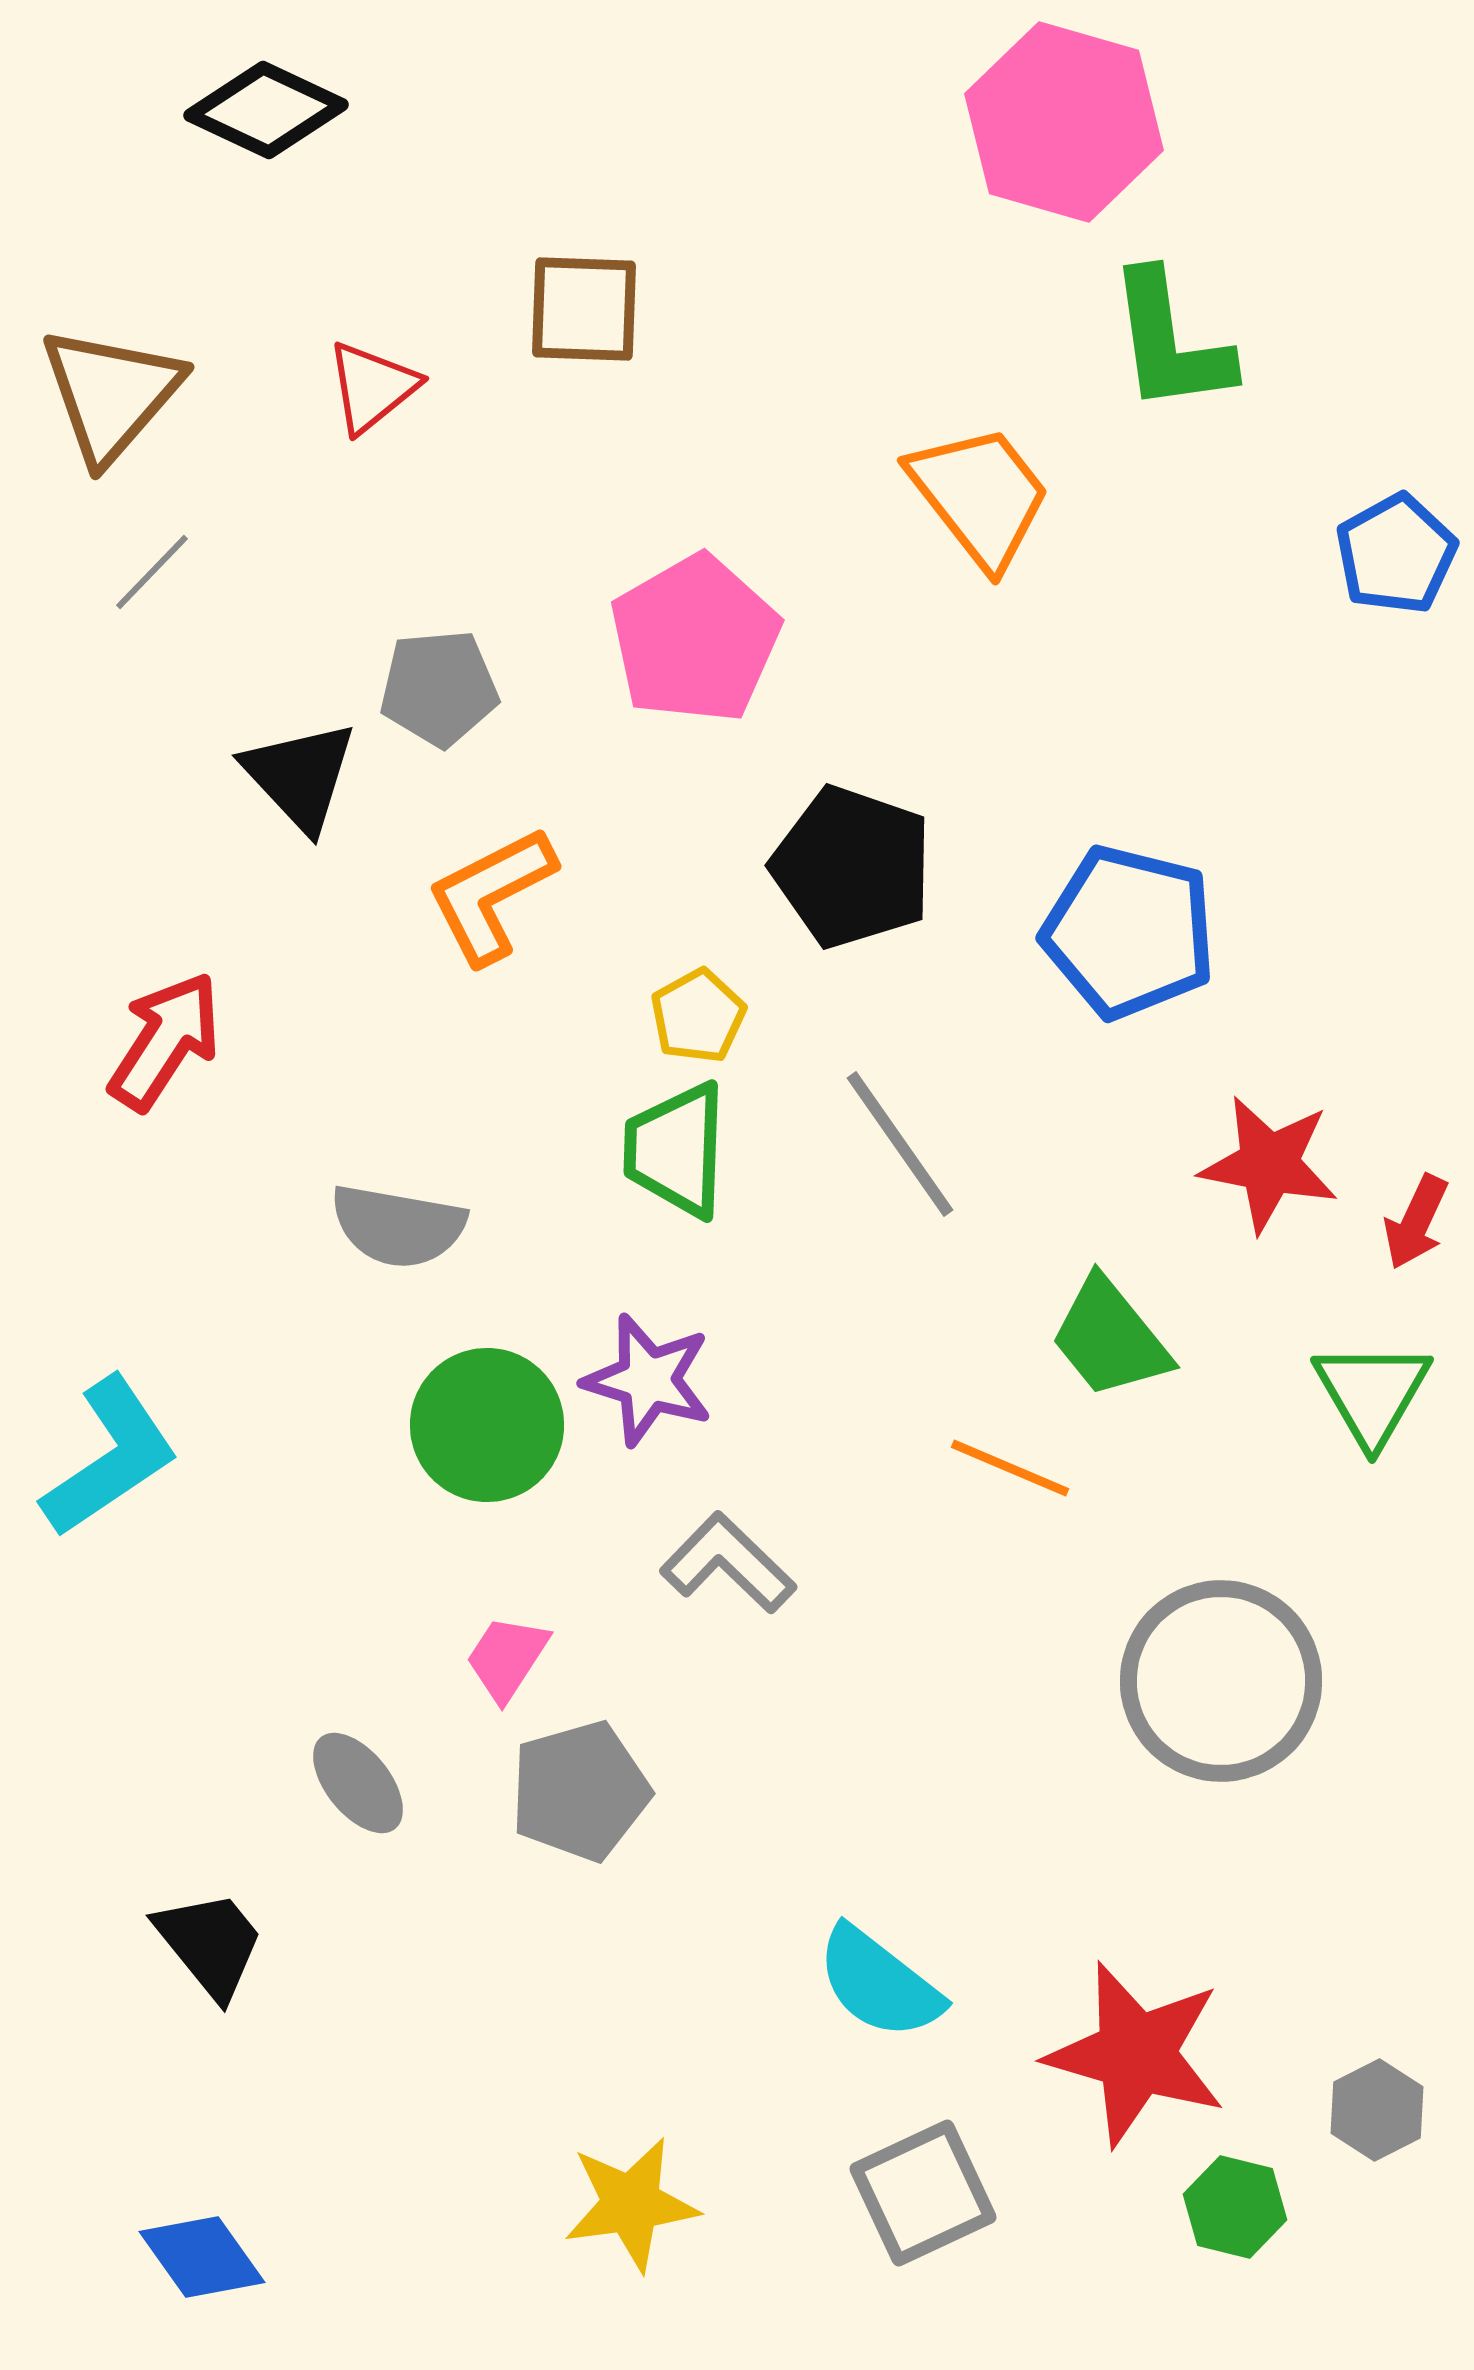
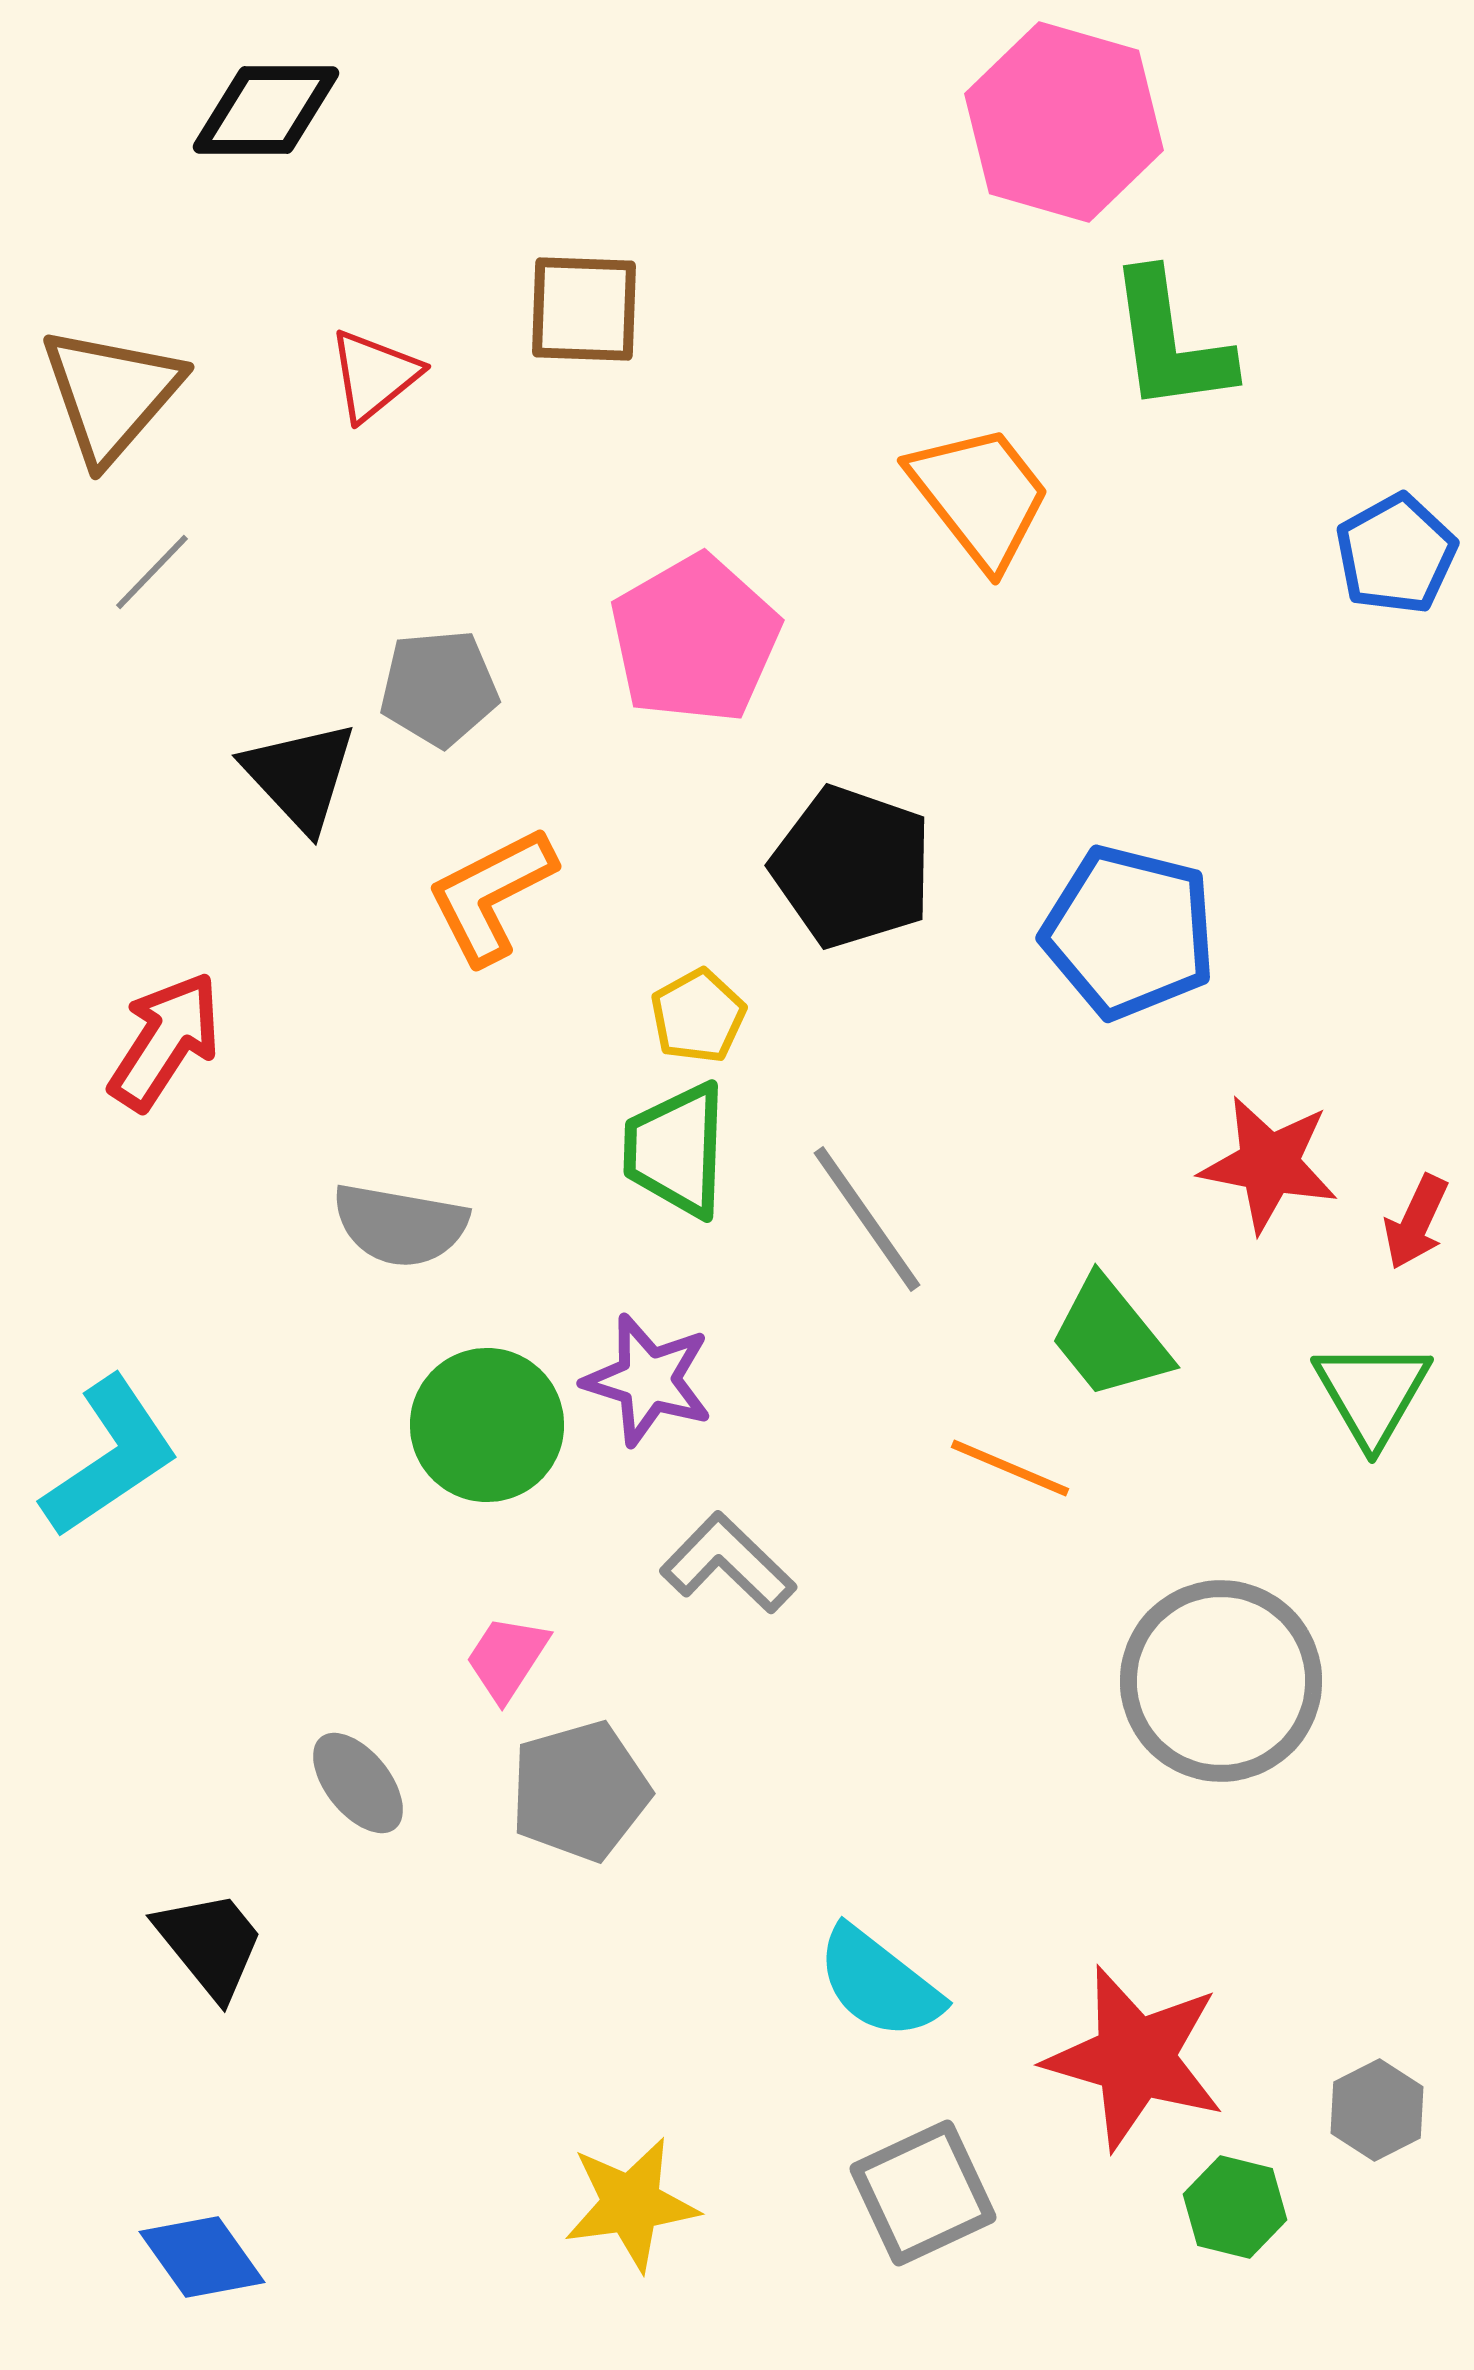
black diamond at (266, 110): rotated 25 degrees counterclockwise
red triangle at (372, 387): moved 2 px right, 12 px up
gray line at (900, 1144): moved 33 px left, 75 px down
gray semicircle at (398, 1226): moved 2 px right, 1 px up
red star at (1136, 2054): moved 1 px left, 4 px down
